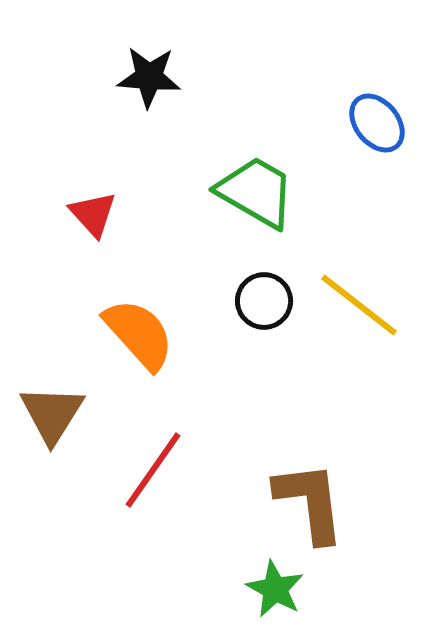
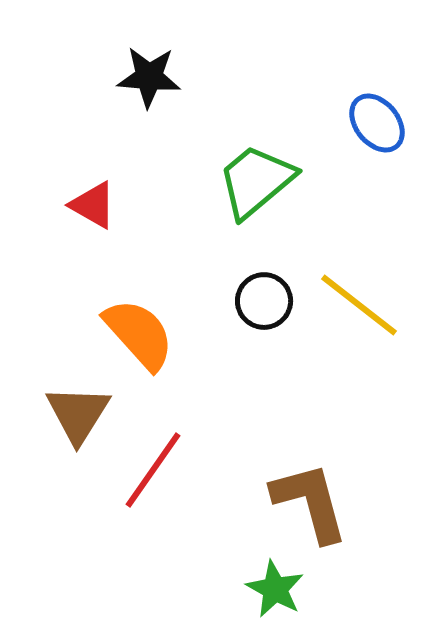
green trapezoid: moved 11 px up; rotated 70 degrees counterclockwise
red triangle: moved 9 px up; rotated 18 degrees counterclockwise
brown triangle: moved 26 px right
brown L-shape: rotated 8 degrees counterclockwise
